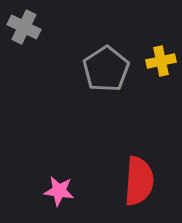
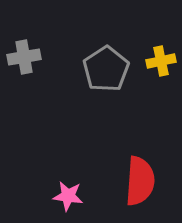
gray cross: moved 30 px down; rotated 36 degrees counterclockwise
red semicircle: moved 1 px right
pink star: moved 9 px right, 5 px down
